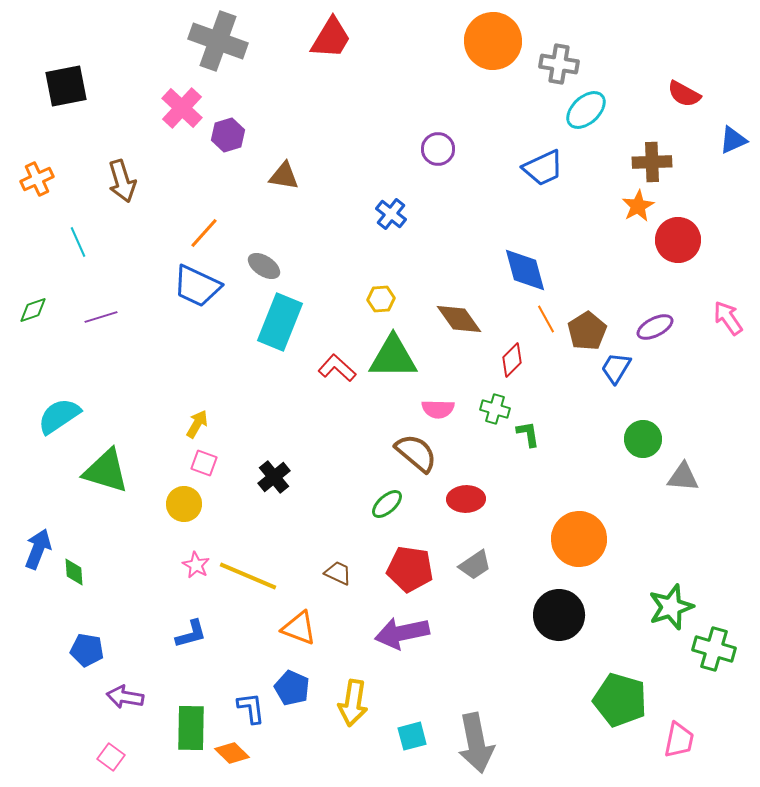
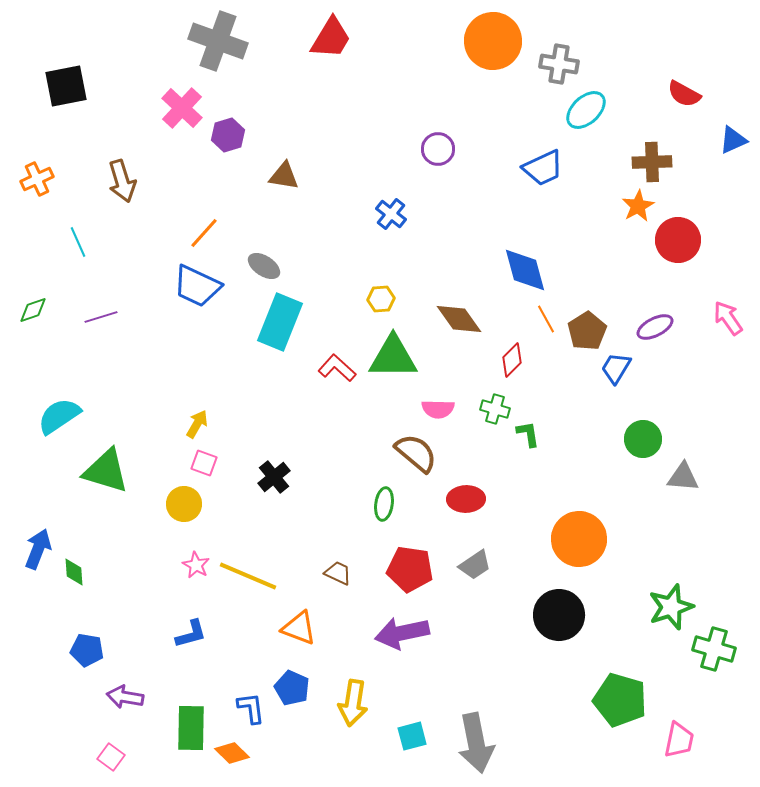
green ellipse at (387, 504): moved 3 px left; rotated 40 degrees counterclockwise
